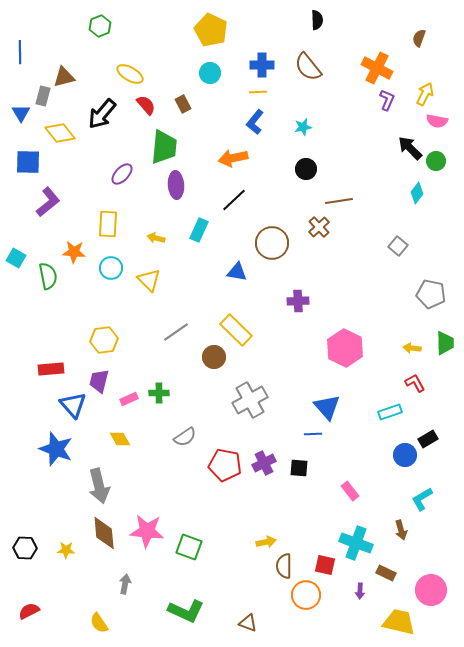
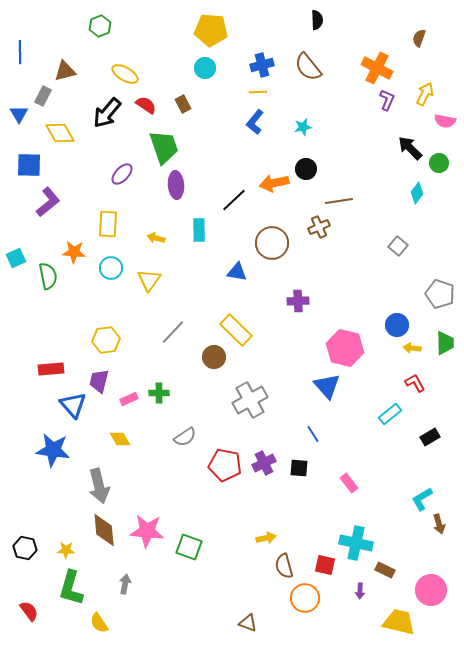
yellow pentagon at (211, 30): rotated 20 degrees counterclockwise
blue cross at (262, 65): rotated 15 degrees counterclockwise
cyan circle at (210, 73): moved 5 px left, 5 px up
yellow ellipse at (130, 74): moved 5 px left
brown triangle at (64, 77): moved 1 px right, 6 px up
gray rectangle at (43, 96): rotated 12 degrees clockwise
red semicircle at (146, 105): rotated 15 degrees counterclockwise
blue triangle at (21, 113): moved 2 px left, 1 px down
black arrow at (102, 114): moved 5 px right, 1 px up
pink semicircle at (437, 121): moved 8 px right
yellow diamond at (60, 133): rotated 8 degrees clockwise
green trapezoid at (164, 147): rotated 24 degrees counterclockwise
orange arrow at (233, 158): moved 41 px right, 25 px down
green circle at (436, 161): moved 3 px right, 2 px down
blue square at (28, 162): moved 1 px right, 3 px down
brown cross at (319, 227): rotated 20 degrees clockwise
cyan rectangle at (199, 230): rotated 25 degrees counterclockwise
cyan square at (16, 258): rotated 36 degrees clockwise
yellow triangle at (149, 280): rotated 20 degrees clockwise
gray pentagon at (431, 294): moved 9 px right; rotated 8 degrees clockwise
gray line at (176, 332): moved 3 px left; rotated 12 degrees counterclockwise
yellow hexagon at (104, 340): moved 2 px right
pink hexagon at (345, 348): rotated 12 degrees counterclockwise
blue triangle at (327, 407): moved 21 px up
cyan rectangle at (390, 412): moved 2 px down; rotated 20 degrees counterclockwise
blue line at (313, 434): rotated 60 degrees clockwise
black rectangle at (428, 439): moved 2 px right, 2 px up
blue star at (56, 449): moved 3 px left, 1 px down; rotated 12 degrees counterclockwise
blue circle at (405, 455): moved 8 px left, 130 px up
pink rectangle at (350, 491): moved 1 px left, 8 px up
brown arrow at (401, 530): moved 38 px right, 6 px up
brown diamond at (104, 533): moved 3 px up
yellow arrow at (266, 542): moved 4 px up
cyan cross at (356, 543): rotated 8 degrees counterclockwise
black hexagon at (25, 548): rotated 10 degrees clockwise
brown semicircle at (284, 566): rotated 15 degrees counterclockwise
brown rectangle at (386, 573): moved 1 px left, 3 px up
orange circle at (306, 595): moved 1 px left, 3 px down
red semicircle at (29, 611): rotated 80 degrees clockwise
green L-shape at (186, 611): moved 115 px left, 23 px up; rotated 81 degrees clockwise
